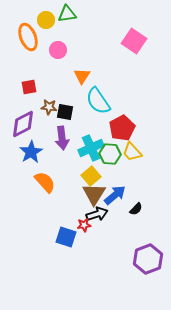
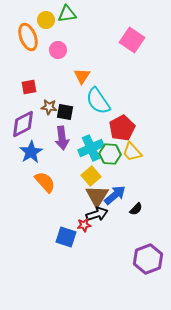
pink square: moved 2 px left, 1 px up
brown triangle: moved 3 px right, 2 px down
